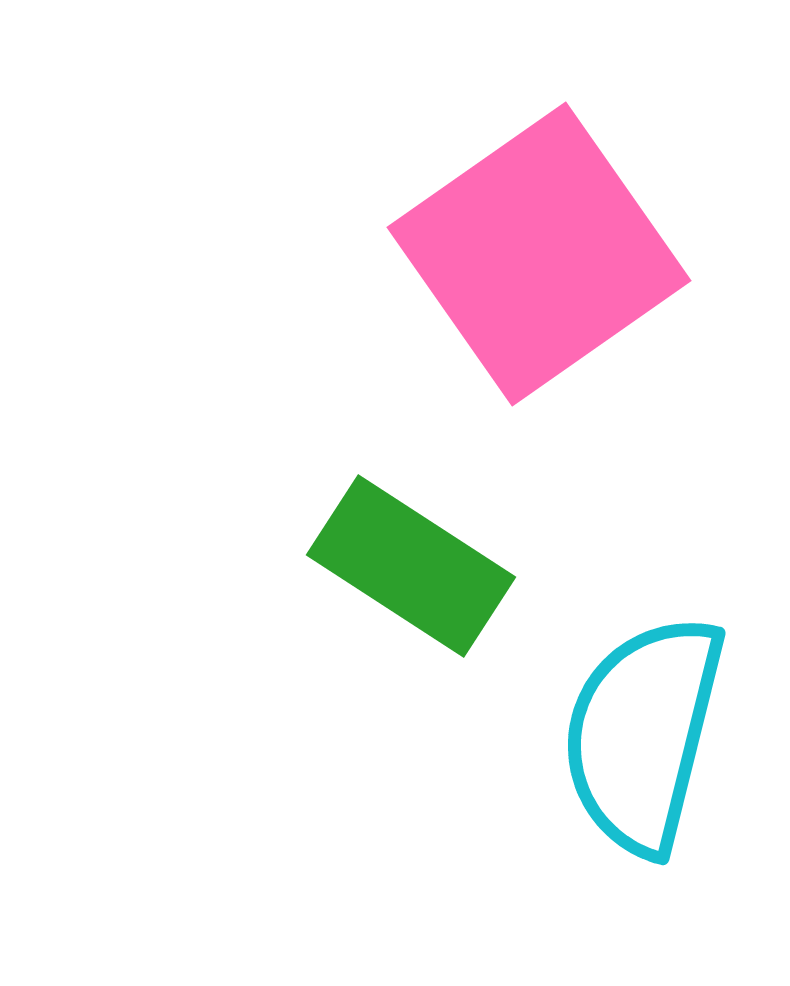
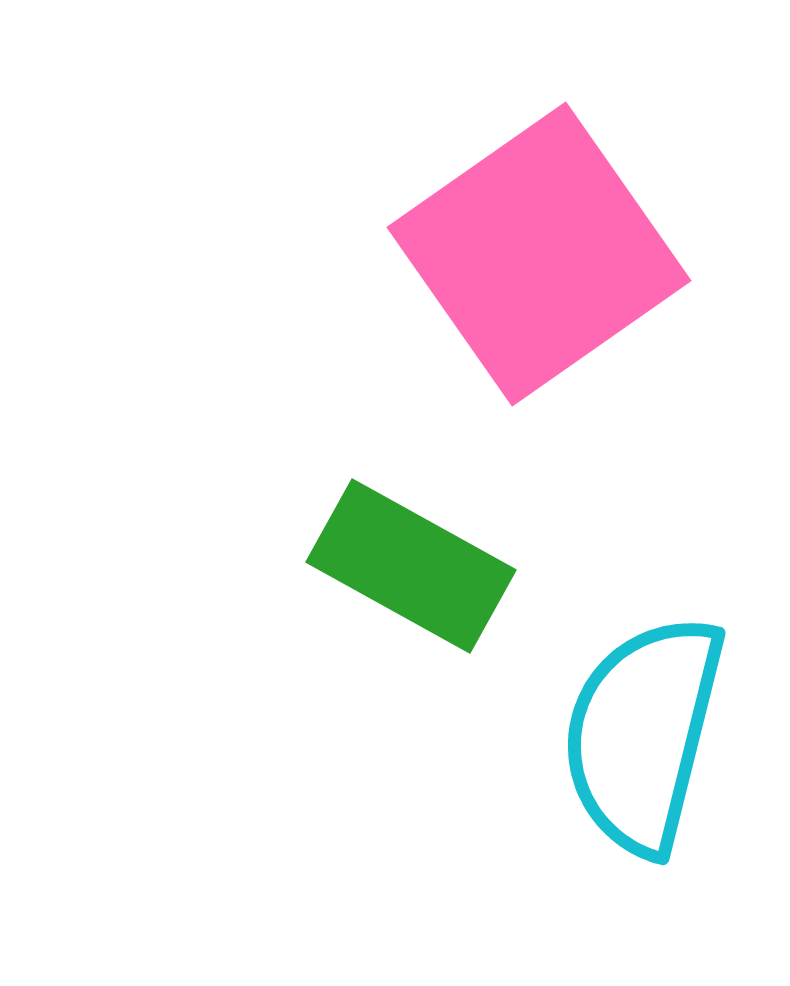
green rectangle: rotated 4 degrees counterclockwise
